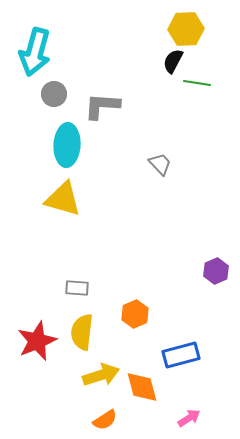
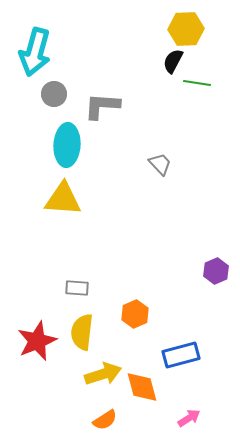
yellow triangle: rotated 12 degrees counterclockwise
yellow arrow: moved 2 px right, 1 px up
